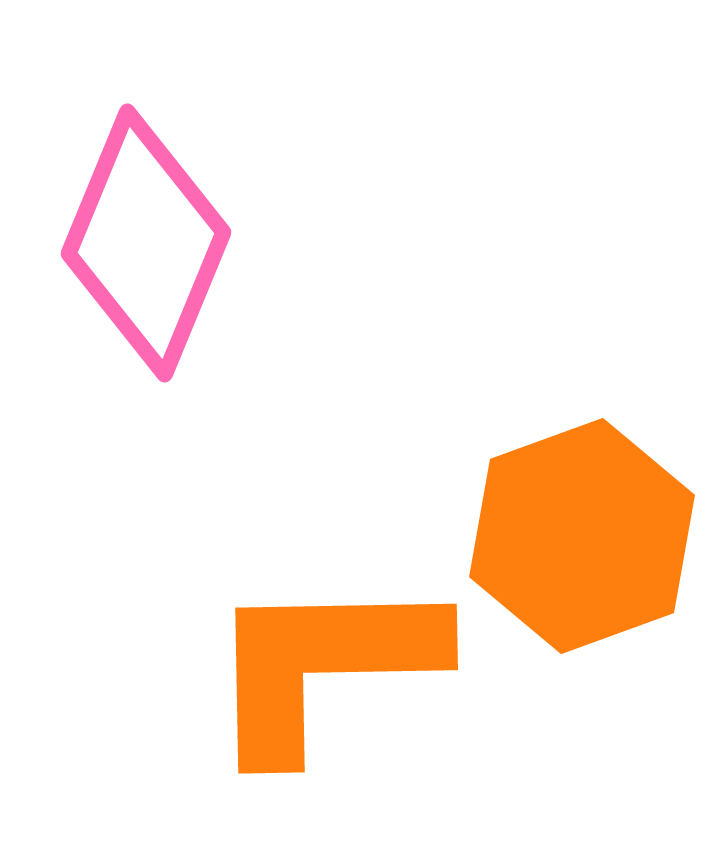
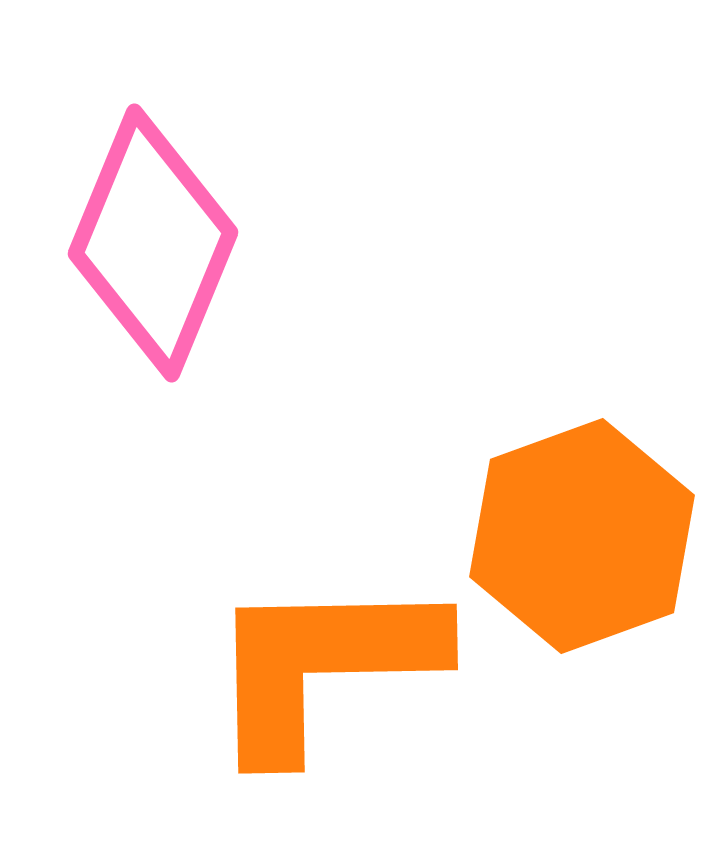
pink diamond: moved 7 px right
